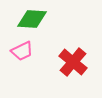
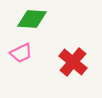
pink trapezoid: moved 1 px left, 2 px down
